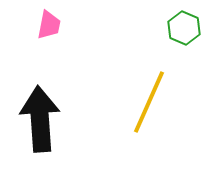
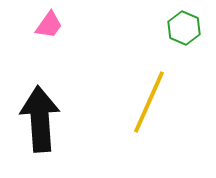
pink trapezoid: rotated 24 degrees clockwise
